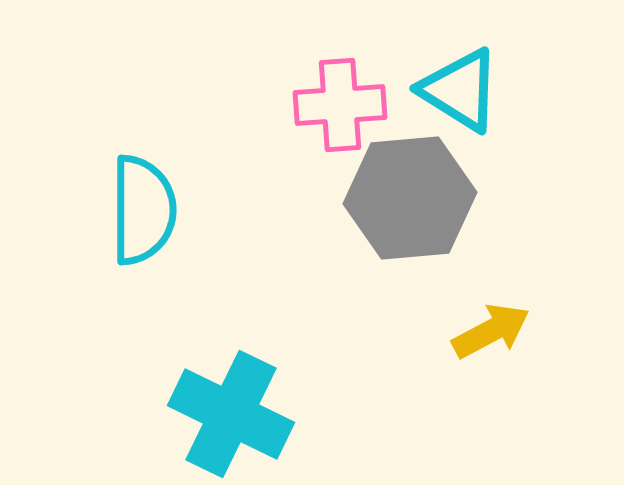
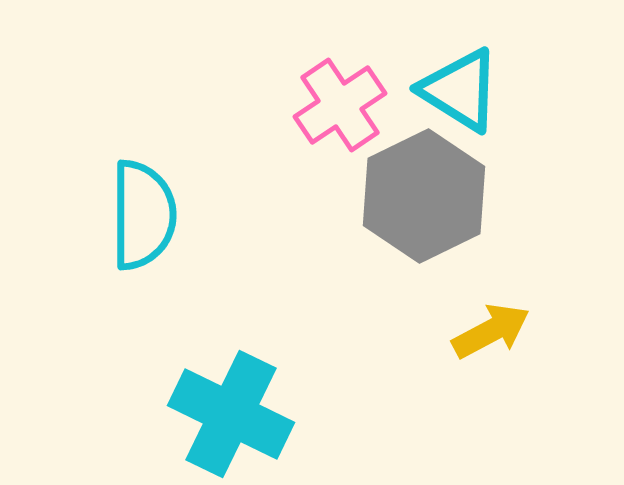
pink cross: rotated 30 degrees counterclockwise
gray hexagon: moved 14 px right, 2 px up; rotated 21 degrees counterclockwise
cyan semicircle: moved 5 px down
